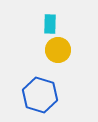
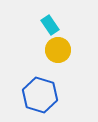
cyan rectangle: moved 1 px down; rotated 36 degrees counterclockwise
